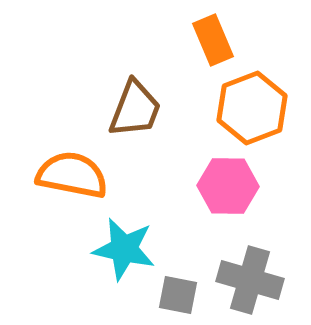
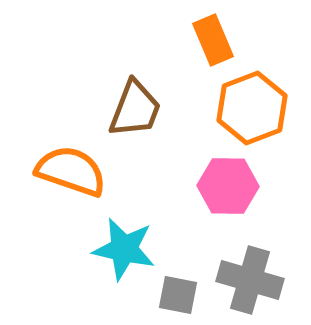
orange semicircle: moved 1 px left, 4 px up; rotated 8 degrees clockwise
